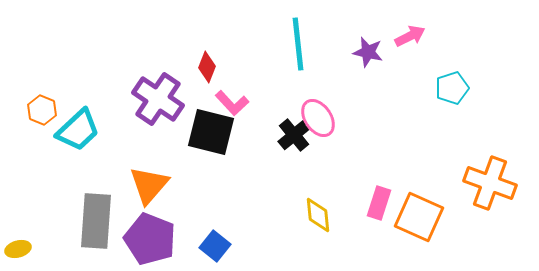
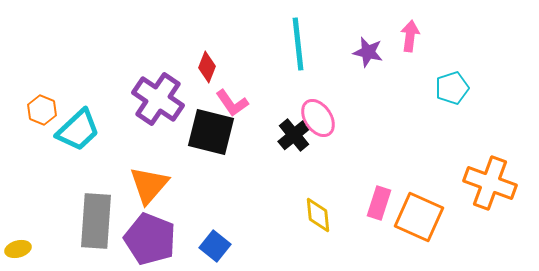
pink arrow: rotated 56 degrees counterclockwise
pink L-shape: rotated 8 degrees clockwise
